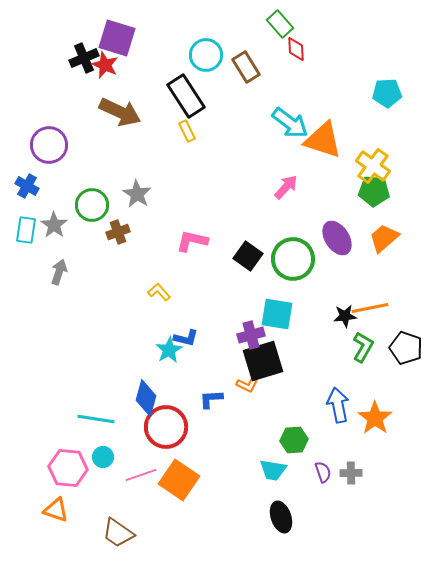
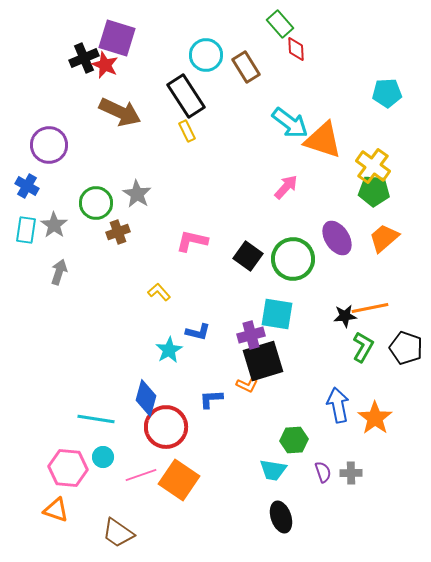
green circle at (92, 205): moved 4 px right, 2 px up
blue L-shape at (186, 338): moved 12 px right, 6 px up
